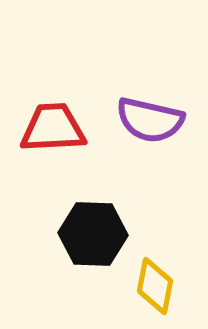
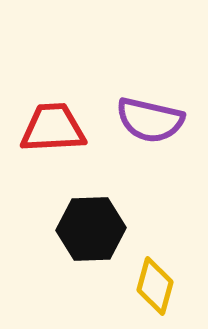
black hexagon: moved 2 px left, 5 px up; rotated 4 degrees counterclockwise
yellow diamond: rotated 4 degrees clockwise
